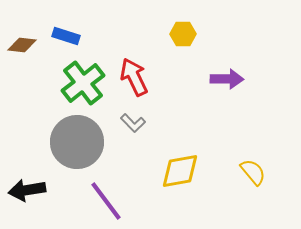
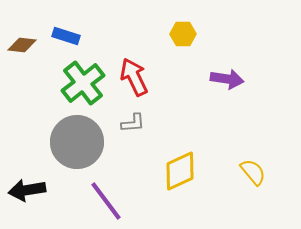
purple arrow: rotated 8 degrees clockwise
gray L-shape: rotated 50 degrees counterclockwise
yellow diamond: rotated 15 degrees counterclockwise
